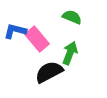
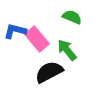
green arrow: moved 3 px left, 3 px up; rotated 60 degrees counterclockwise
